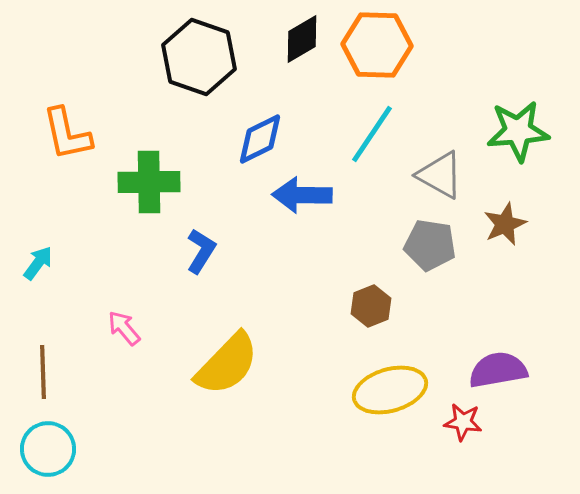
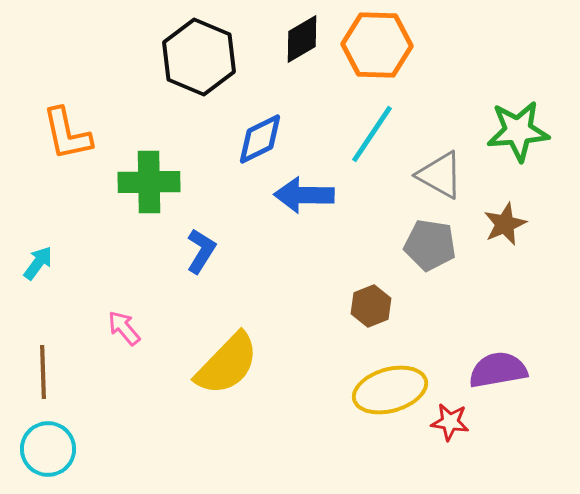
black hexagon: rotated 4 degrees clockwise
blue arrow: moved 2 px right
red star: moved 13 px left
